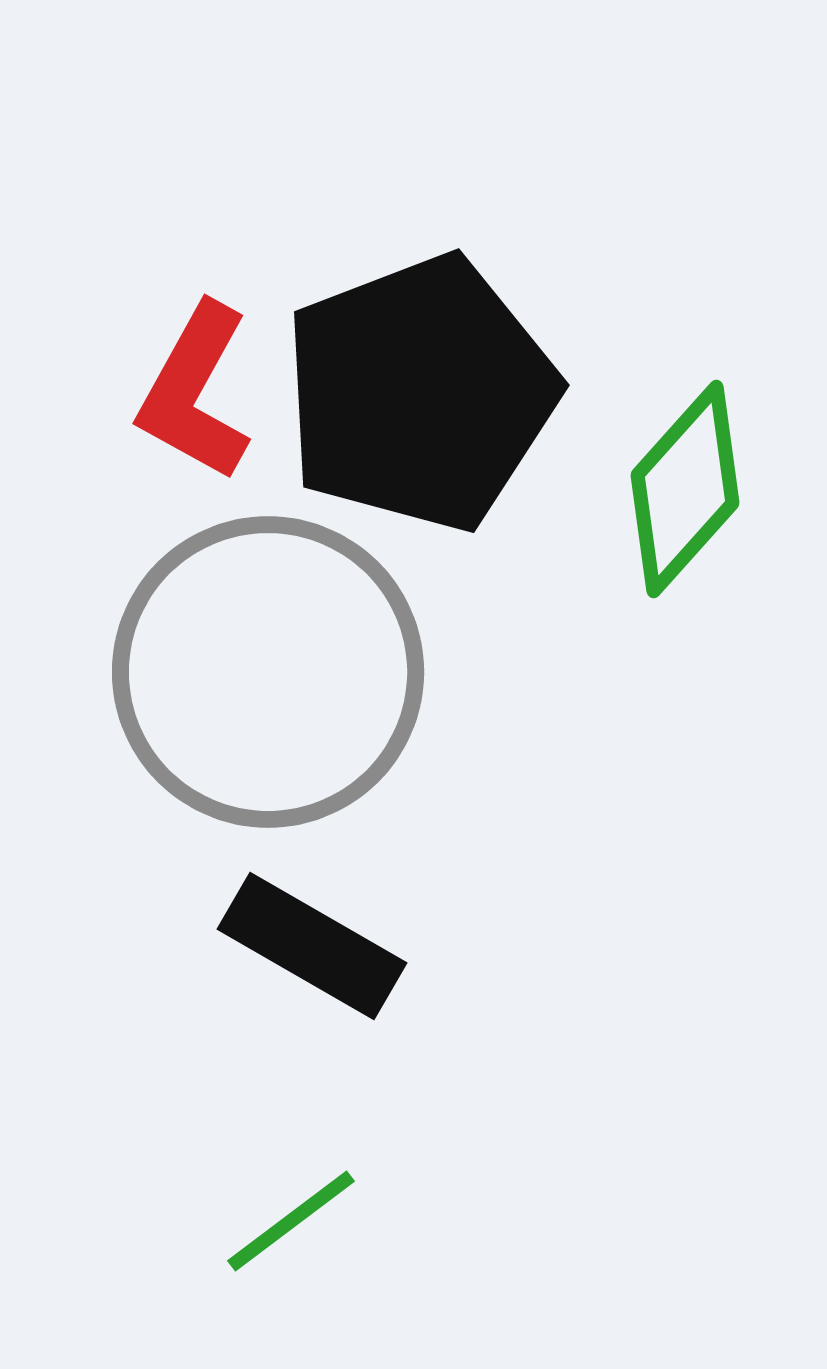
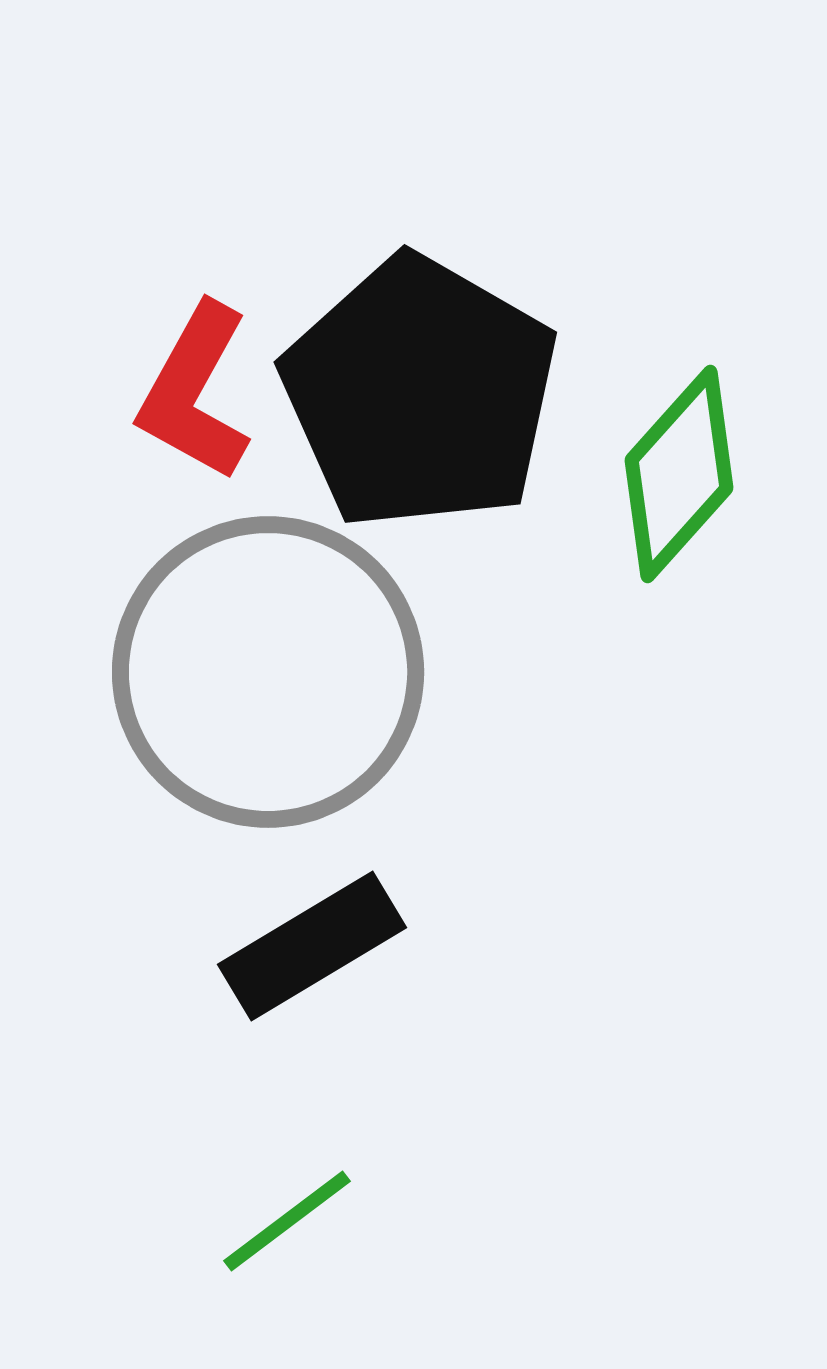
black pentagon: rotated 21 degrees counterclockwise
green diamond: moved 6 px left, 15 px up
black rectangle: rotated 61 degrees counterclockwise
green line: moved 4 px left
